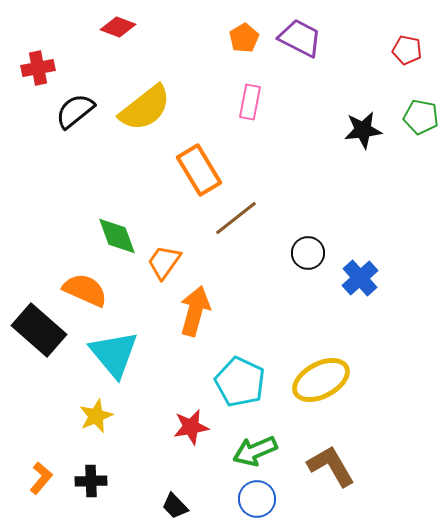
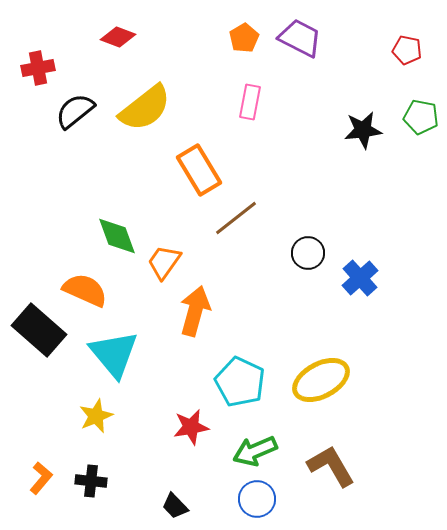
red diamond: moved 10 px down
black cross: rotated 8 degrees clockwise
